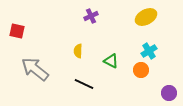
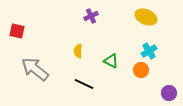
yellow ellipse: rotated 50 degrees clockwise
